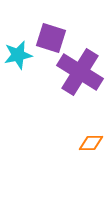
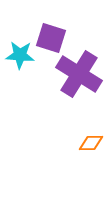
cyan star: moved 2 px right; rotated 16 degrees clockwise
purple cross: moved 1 px left, 2 px down
